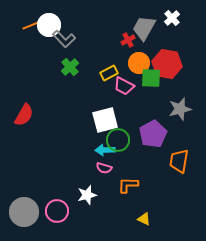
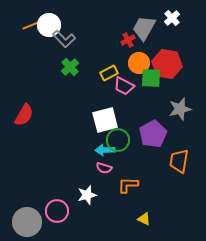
gray circle: moved 3 px right, 10 px down
